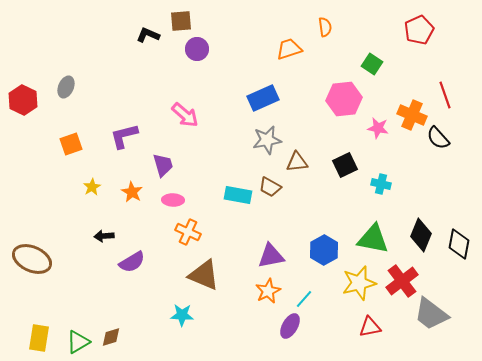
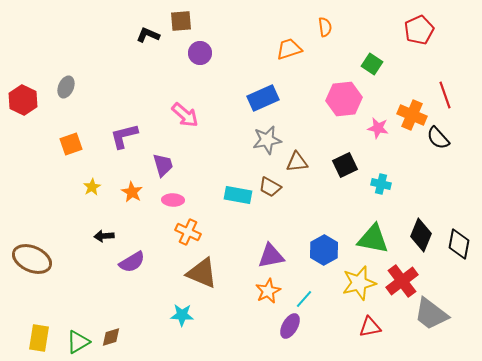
purple circle at (197, 49): moved 3 px right, 4 px down
brown triangle at (204, 275): moved 2 px left, 2 px up
